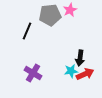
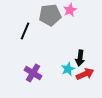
black line: moved 2 px left
cyan star: moved 3 px left, 2 px up; rotated 16 degrees counterclockwise
